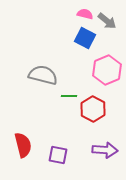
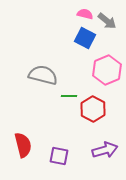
purple arrow: rotated 20 degrees counterclockwise
purple square: moved 1 px right, 1 px down
